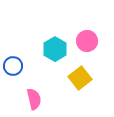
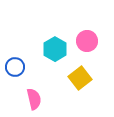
blue circle: moved 2 px right, 1 px down
